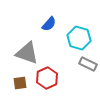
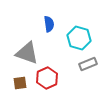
blue semicircle: rotated 49 degrees counterclockwise
gray rectangle: rotated 48 degrees counterclockwise
